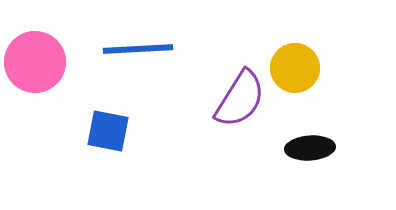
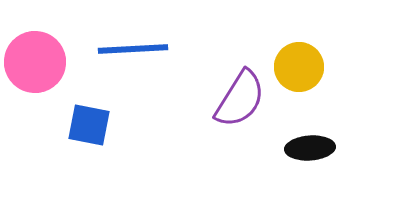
blue line: moved 5 px left
yellow circle: moved 4 px right, 1 px up
blue square: moved 19 px left, 6 px up
